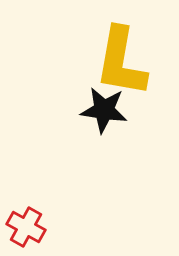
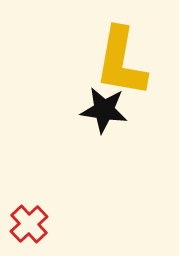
red cross: moved 3 px right, 3 px up; rotated 18 degrees clockwise
